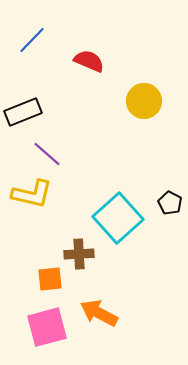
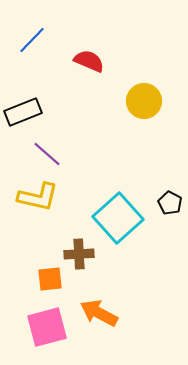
yellow L-shape: moved 6 px right, 3 px down
